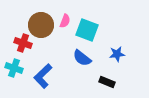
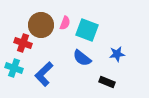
pink semicircle: moved 2 px down
blue L-shape: moved 1 px right, 2 px up
